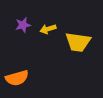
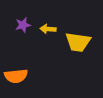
yellow arrow: rotated 21 degrees clockwise
orange semicircle: moved 1 px left, 2 px up; rotated 10 degrees clockwise
